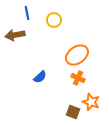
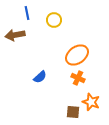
brown square: rotated 16 degrees counterclockwise
